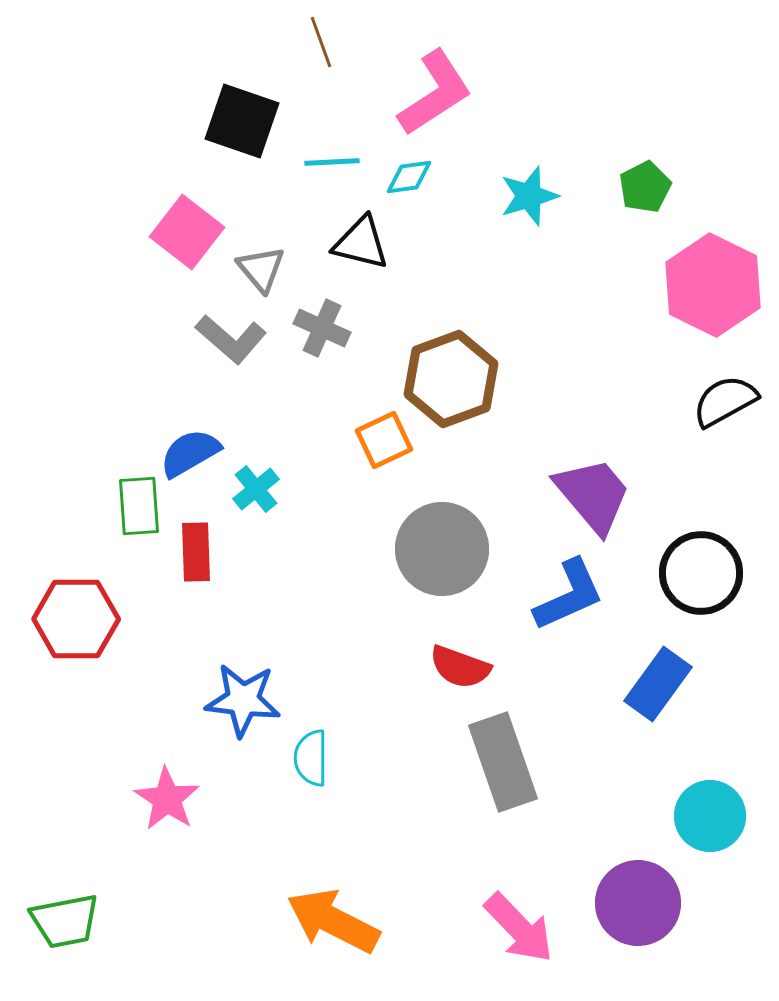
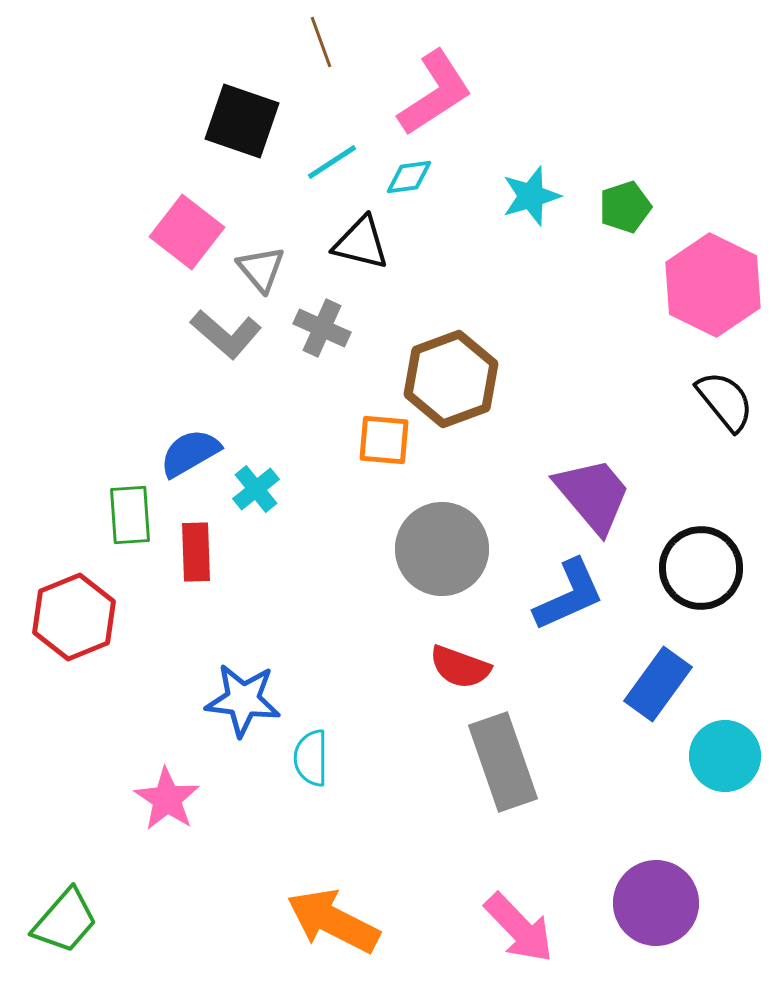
cyan line: rotated 30 degrees counterclockwise
green pentagon: moved 20 px left, 20 px down; rotated 9 degrees clockwise
cyan star: moved 2 px right
gray L-shape: moved 5 px left, 5 px up
black semicircle: rotated 80 degrees clockwise
orange square: rotated 30 degrees clockwise
green rectangle: moved 9 px left, 9 px down
black circle: moved 5 px up
red hexagon: moved 2 px left, 2 px up; rotated 22 degrees counterclockwise
cyan circle: moved 15 px right, 60 px up
purple circle: moved 18 px right
green trapezoid: rotated 38 degrees counterclockwise
